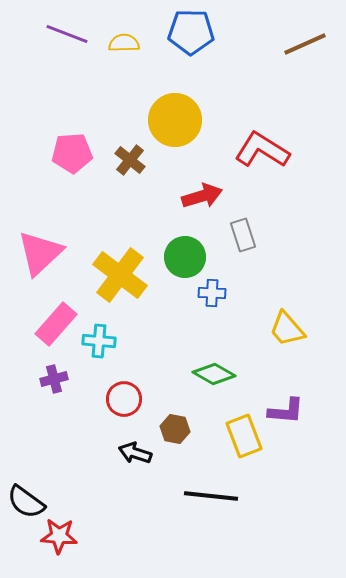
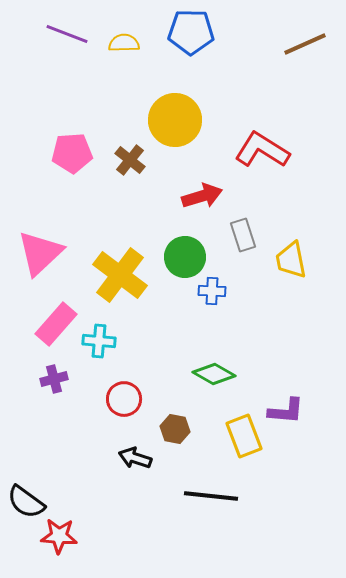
blue cross: moved 2 px up
yellow trapezoid: moved 4 px right, 69 px up; rotated 30 degrees clockwise
black arrow: moved 5 px down
